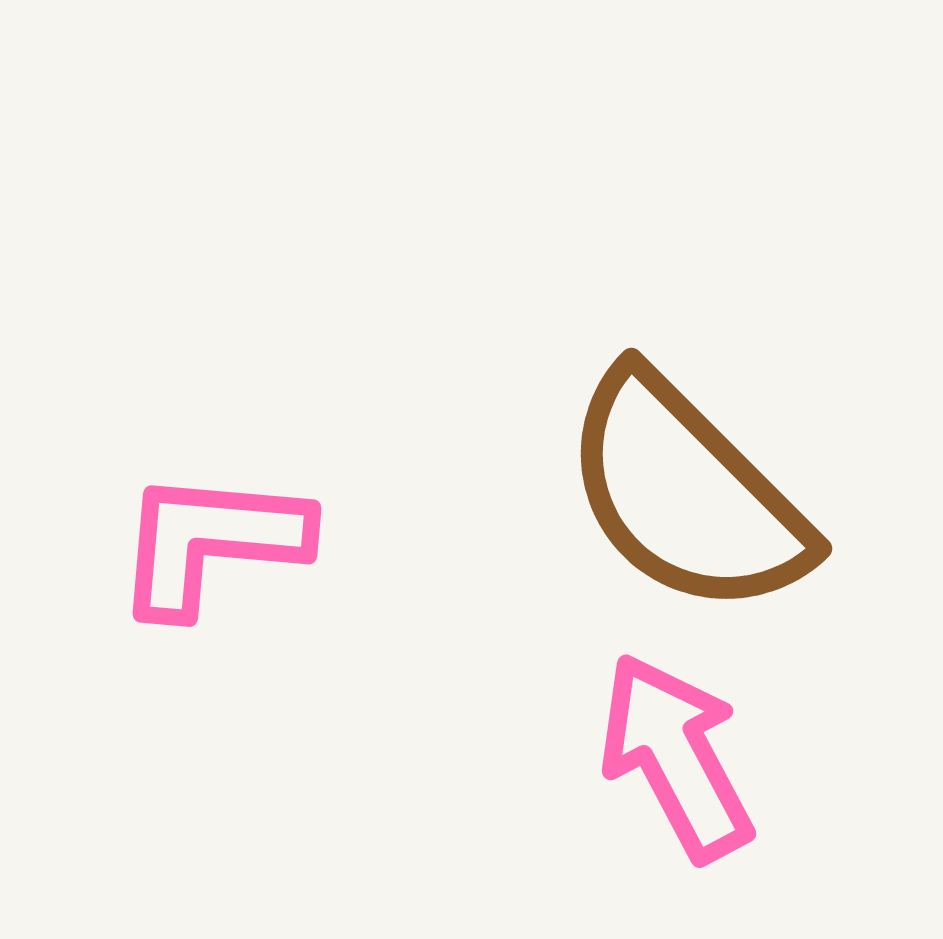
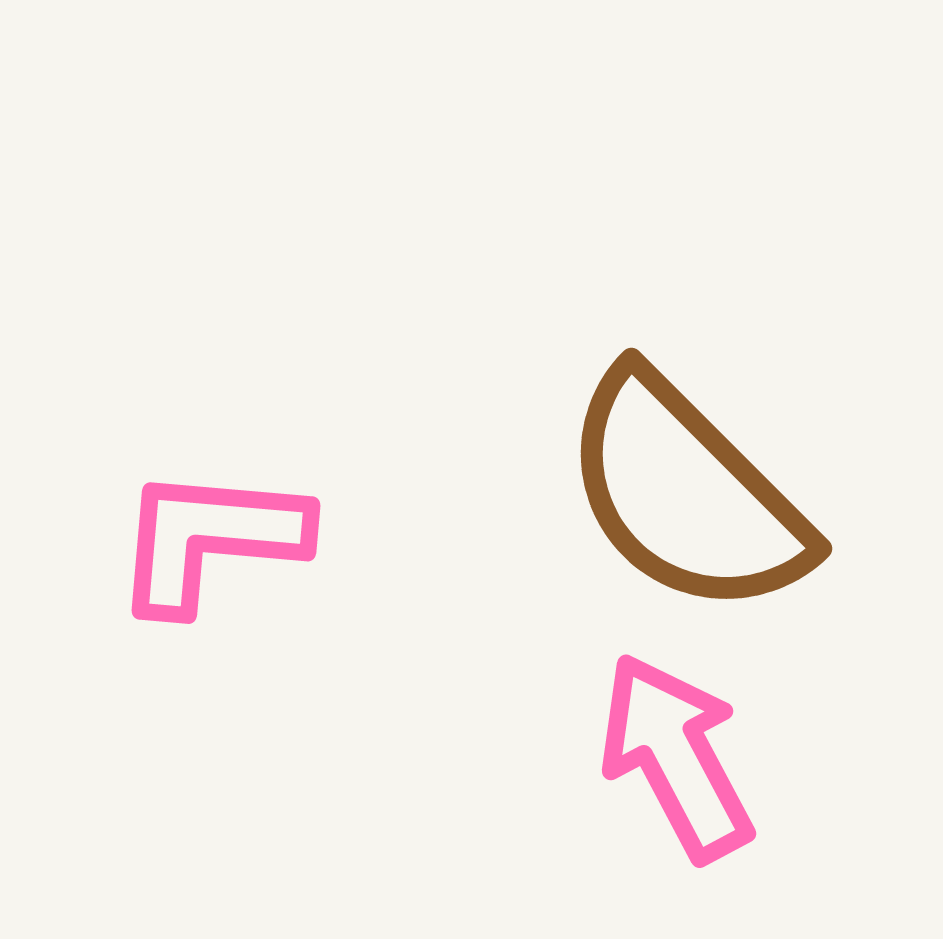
pink L-shape: moved 1 px left, 3 px up
